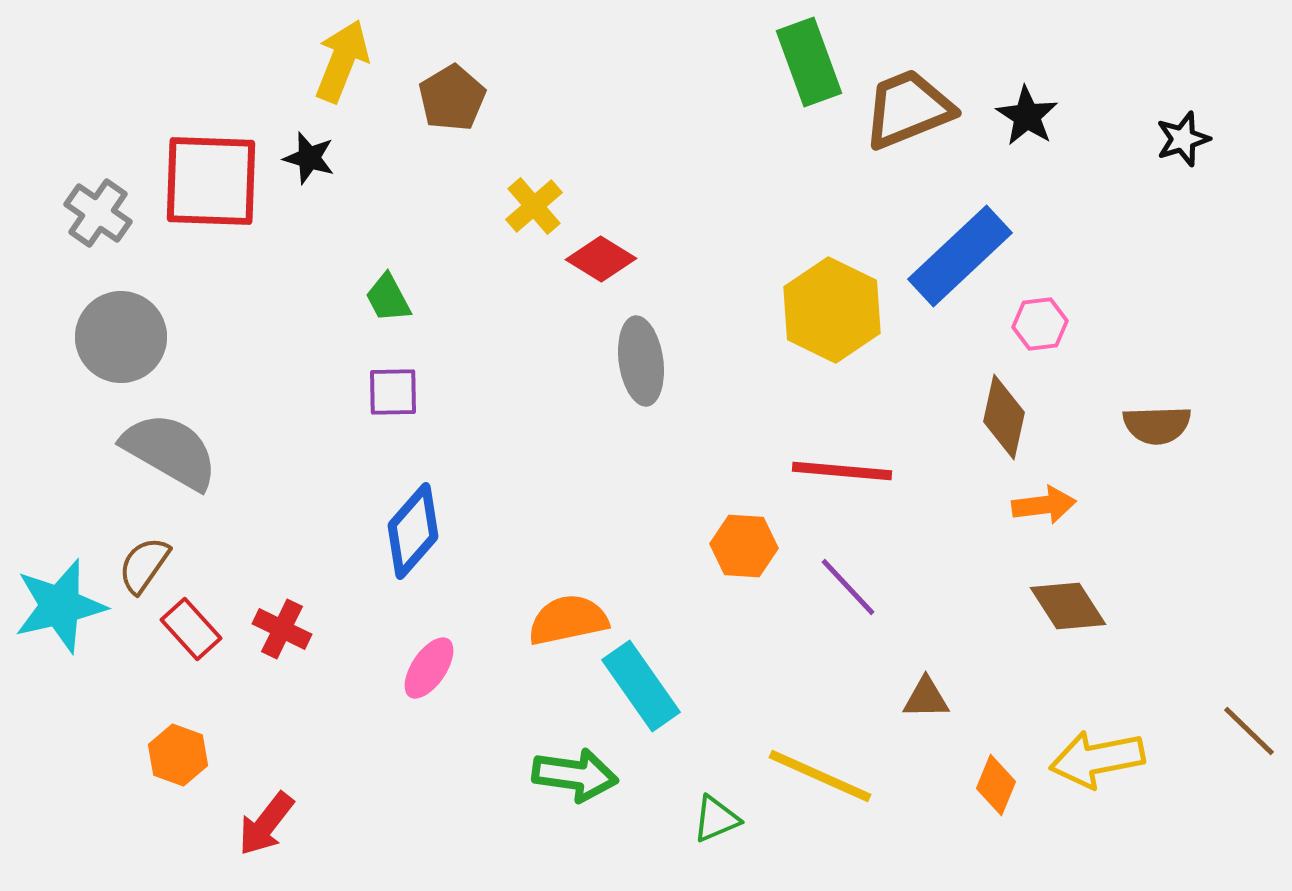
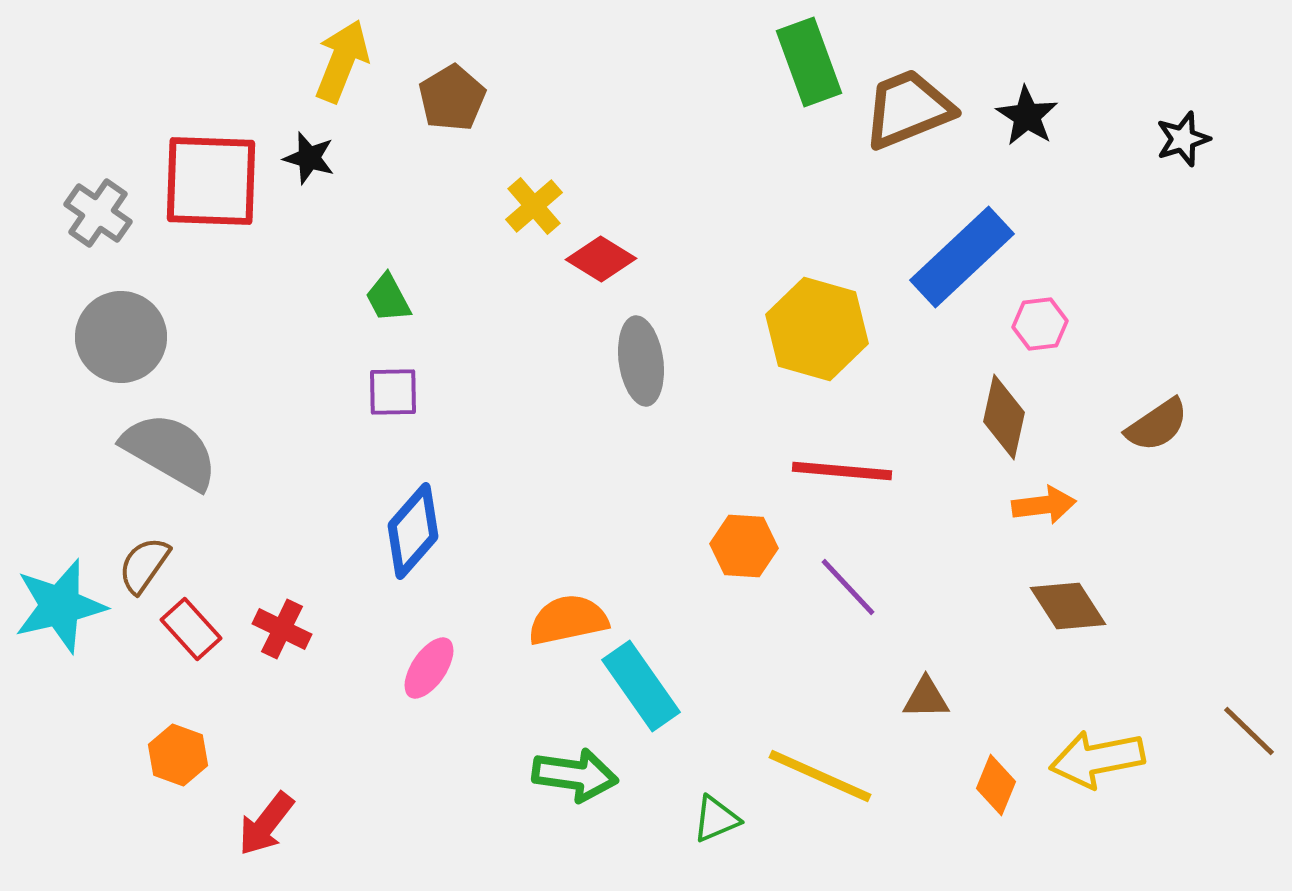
blue rectangle at (960, 256): moved 2 px right, 1 px down
yellow hexagon at (832, 310): moved 15 px left, 19 px down; rotated 10 degrees counterclockwise
brown semicircle at (1157, 425): rotated 32 degrees counterclockwise
